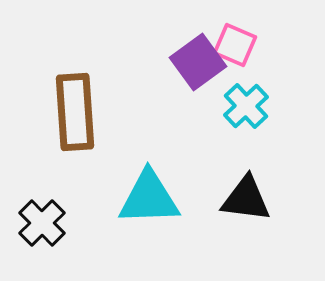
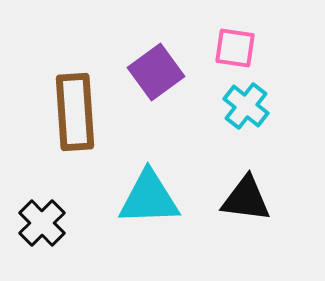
pink square: moved 3 px down; rotated 15 degrees counterclockwise
purple square: moved 42 px left, 10 px down
cyan cross: rotated 9 degrees counterclockwise
